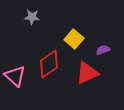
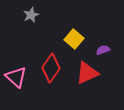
gray star: moved 1 px left, 2 px up; rotated 28 degrees counterclockwise
red diamond: moved 2 px right, 4 px down; rotated 20 degrees counterclockwise
pink triangle: moved 1 px right, 1 px down
